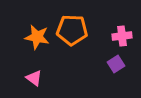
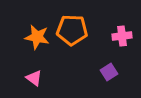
purple square: moved 7 px left, 8 px down
